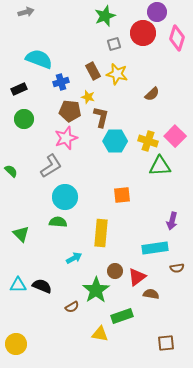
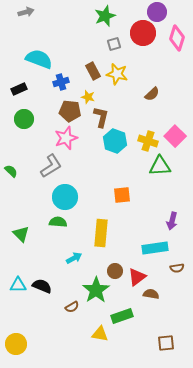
cyan hexagon at (115, 141): rotated 20 degrees clockwise
